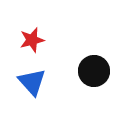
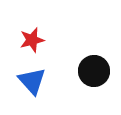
blue triangle: moved 1 px up
